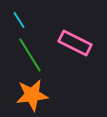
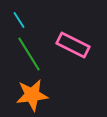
pink rectangle: moved 2 px left, 2 px down
green line: moved 1 px left, 1 px up
